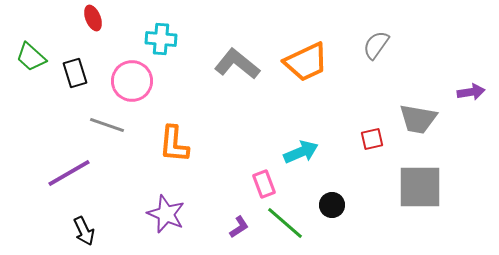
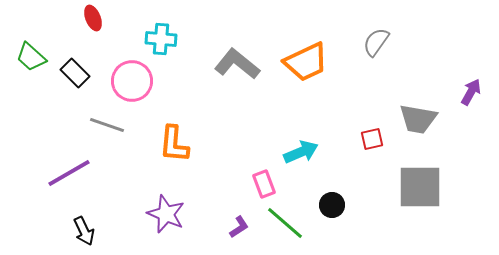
gray semicircle: moved 3 px up
black rectangle: rotated 28 degrees counterclockwise
purple arrow: rotated 52 degrees counterclockwise
